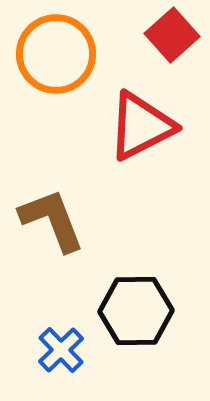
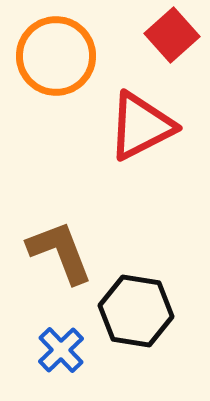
orange circle: moved 2 px down
brown L-shape: moved 8 px right, 32 px down
black hexagon: rotated 10 degrees clockwise
